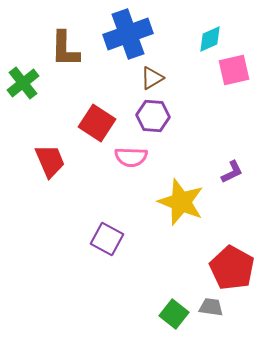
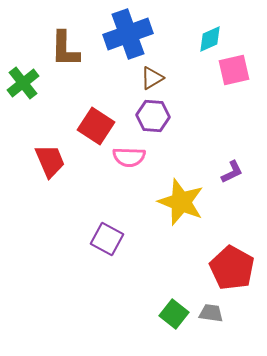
red square: moved 1 px left, 3 px down
pink semicircle: moved 2 px left
gray trapezoid: moved 6 px down
